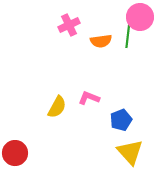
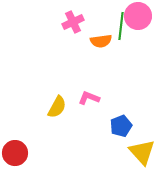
pink circle: moved 2 px left, 1 px up
pink cross: moved 4 px right, 3 px up
green line: moved 7 px left, 8 px up
blue pentagon: moved 6 px down
yellow triangle: moved 12 px right
